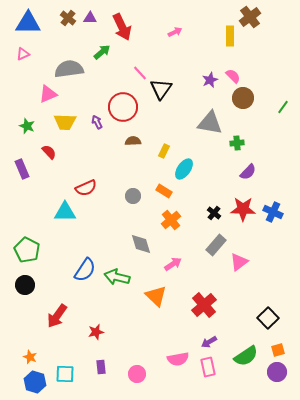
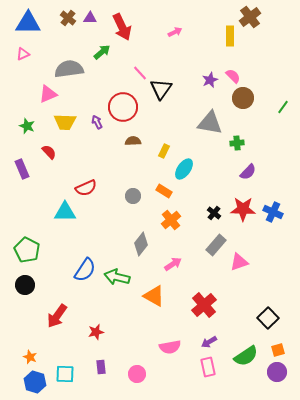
gray diamond at (141, 244): rotated 55 degrees clockwise
pink triangle at (239, 262): rotated 18 degrees clockwise
orange triangle at (156, 296): moved 2 px left; rotated 15 degrees counterclockwise
pink semicircle at (178, 359): moved 8 px left, 12 px up
